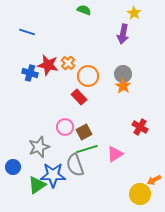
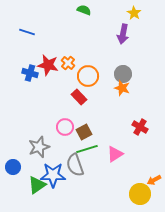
orange star: moved 1 px left, 2 px down; rotated 14 degrees counterclockwise
